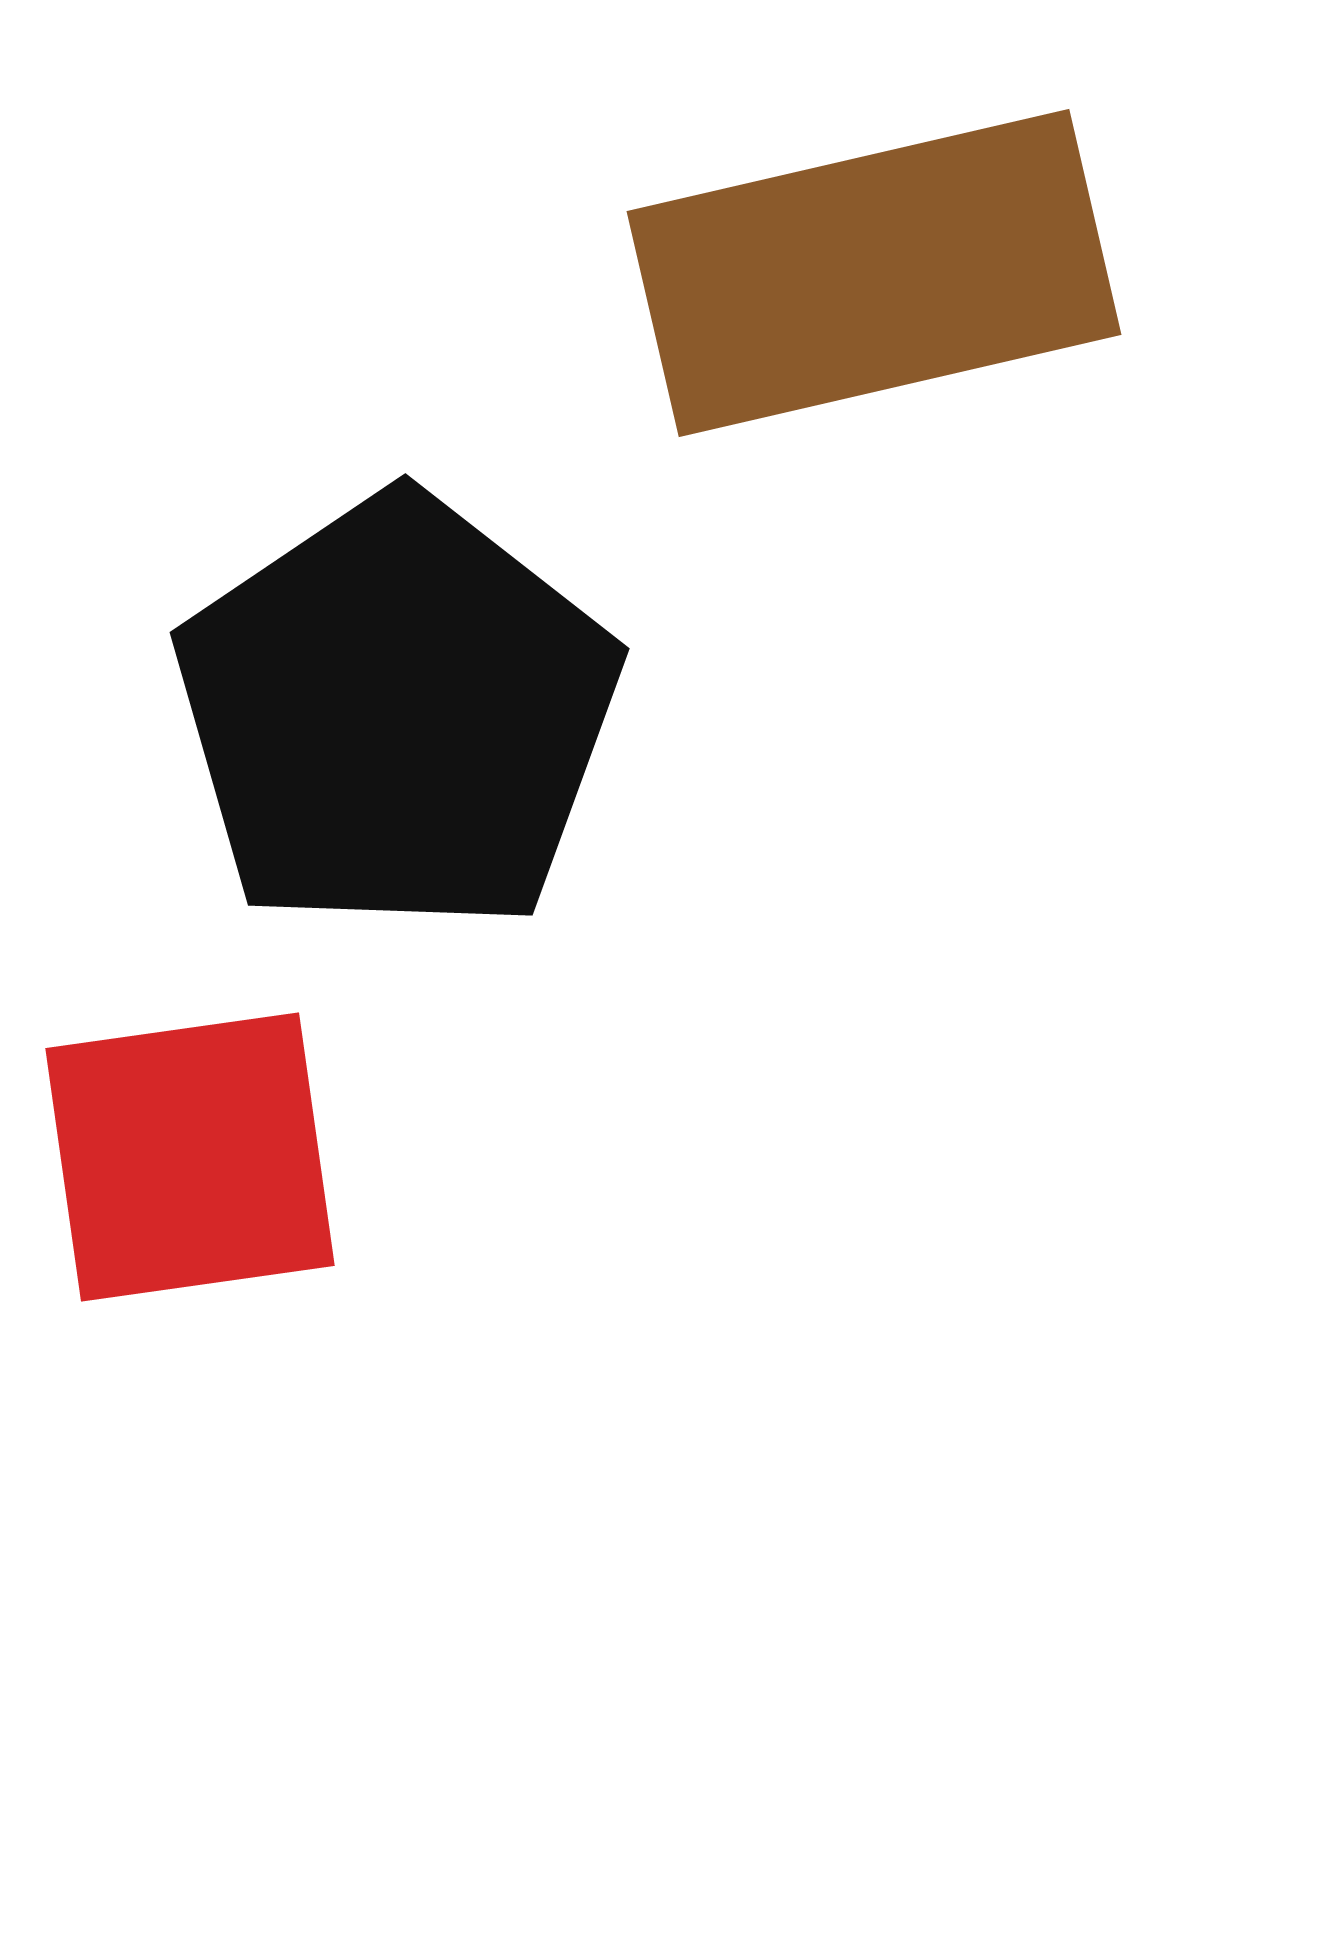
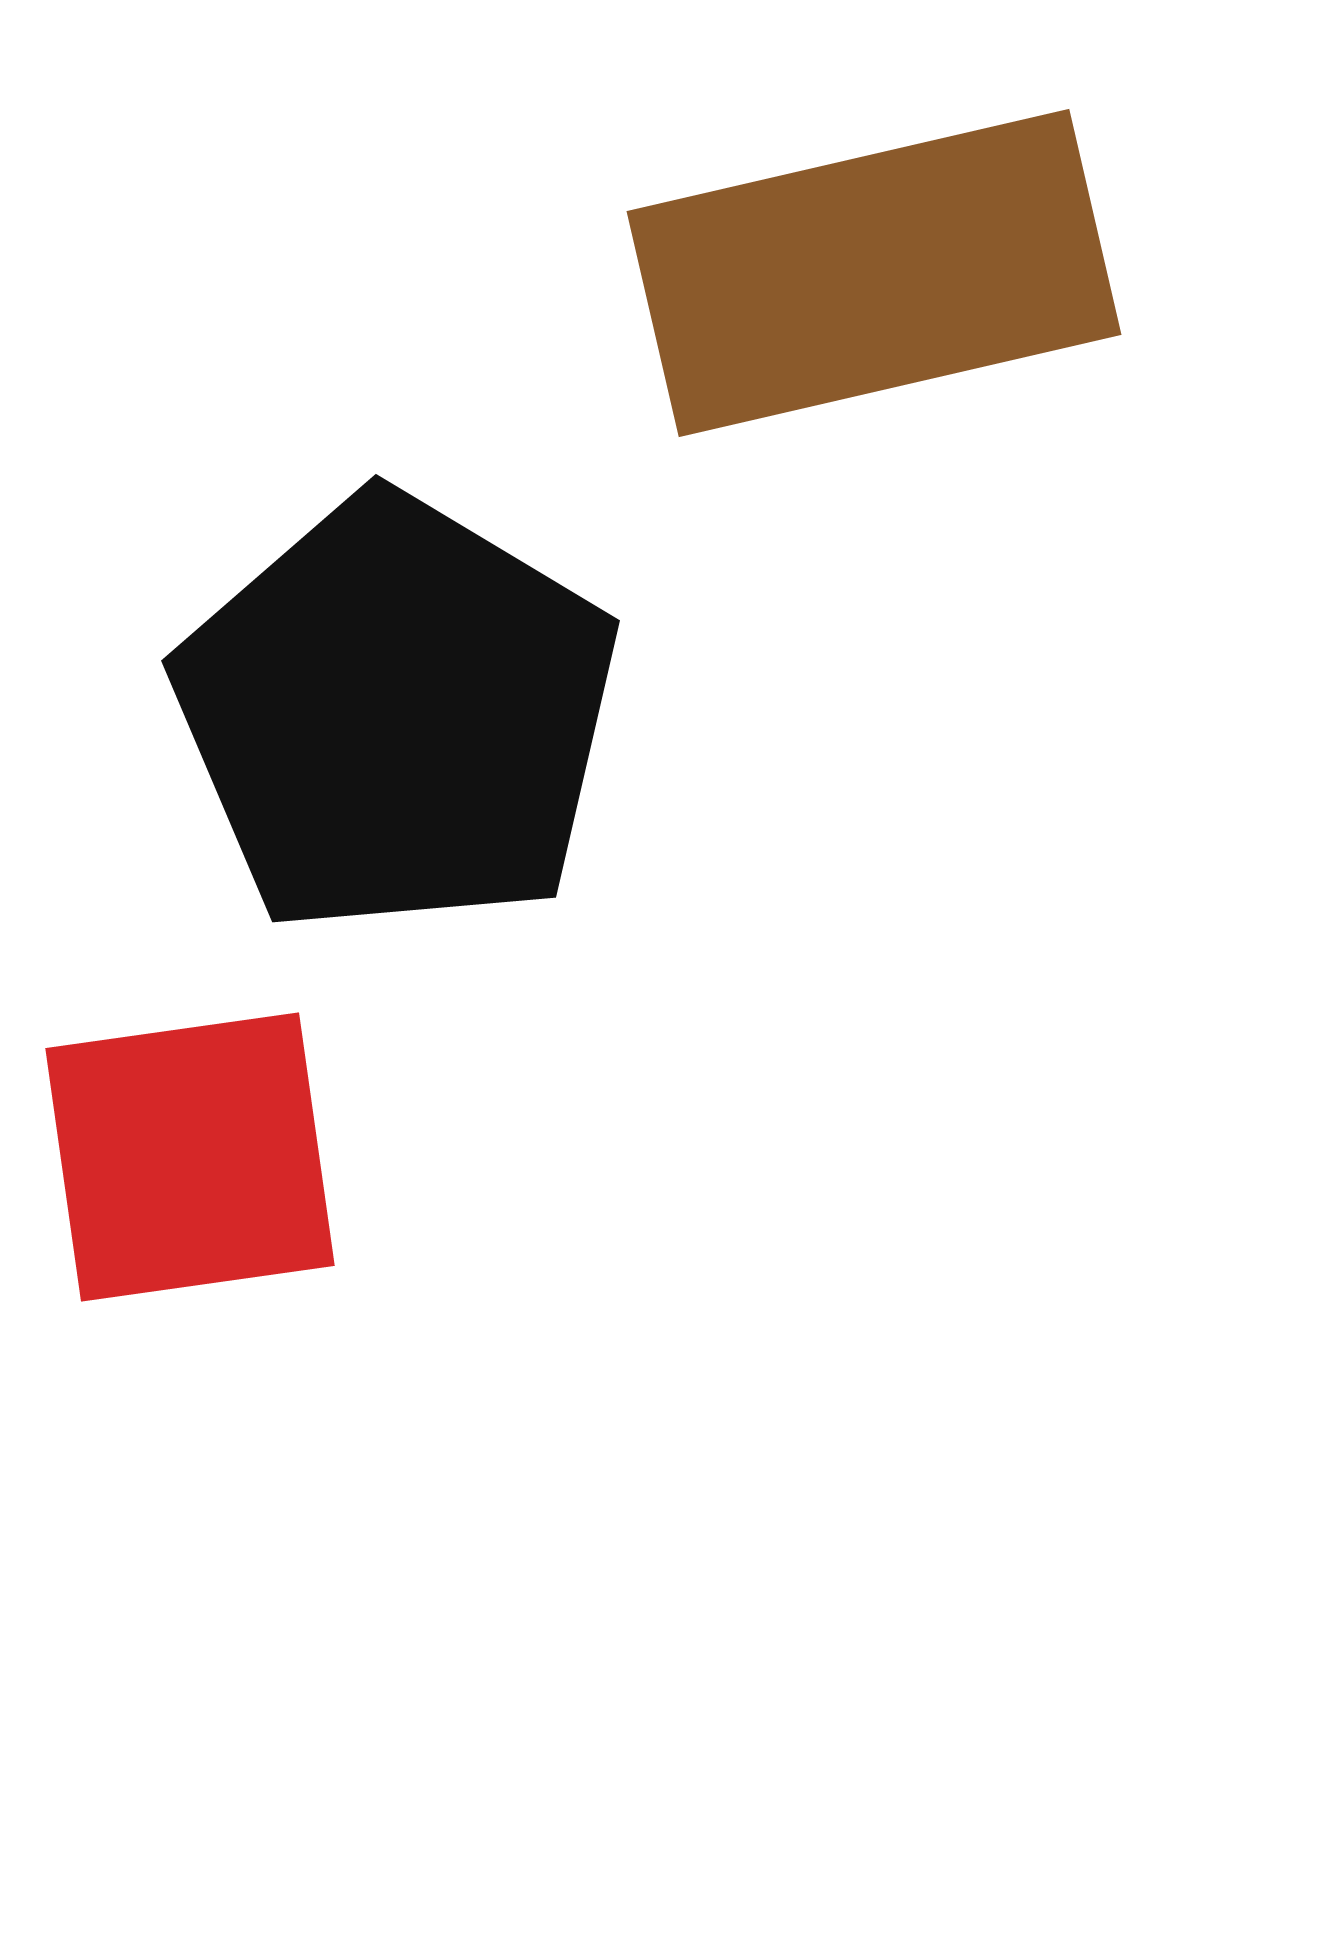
black pentagon: rotated 7 degrees counterclockwise
